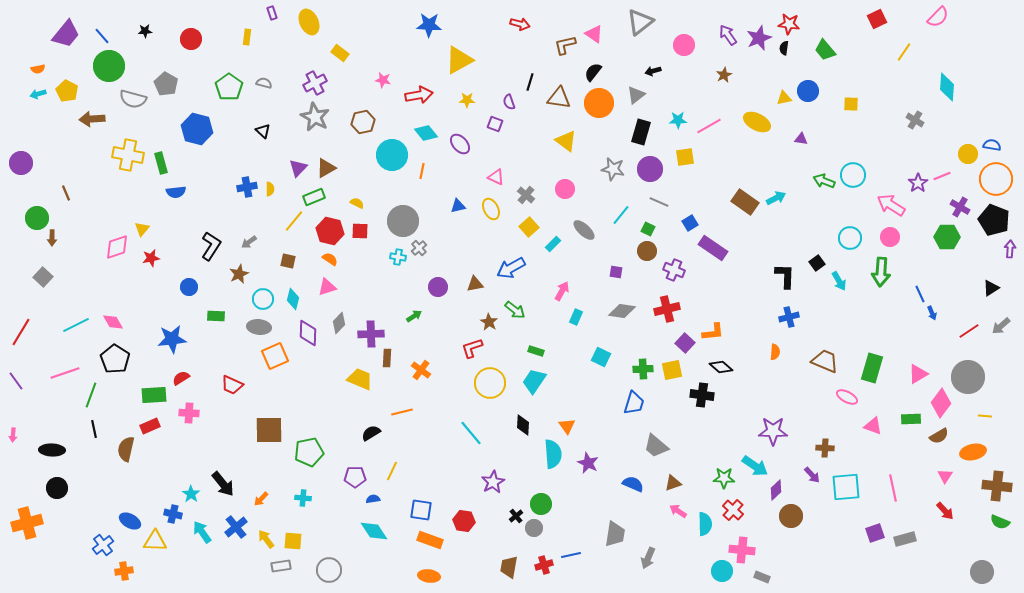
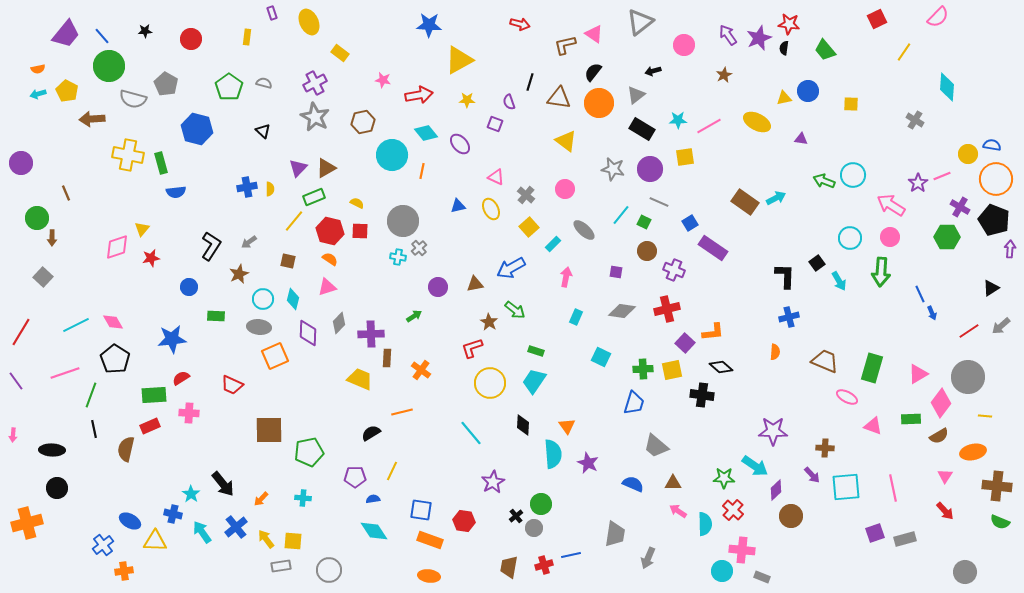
black rectangle at (641, 132): moved 1 px right, 3 px up; rotated 75 degrees counterclockwise
green square at (648, 229): moved 4 px left, 7 px up
pink arrow at (562, 291): moved 4 px right, 14 px up; rotated 18 degrees counterclockwise
brown triangle at (673, 483): rotated 18 degrees clockwise
gray circle at (982, 572): moved 17 px left
